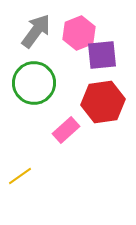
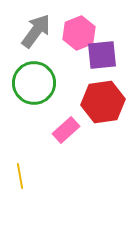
yellow line: rotated 65 degrees counterclockwise
